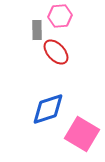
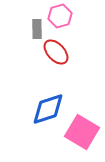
pink hexagon: rotated 10 degrees counterclockwise
gray rectangle: moved 1 px up
pink square: moved 2 px up
